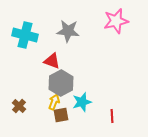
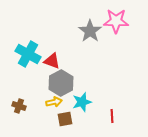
pink star: rotated 15 degrees clockwise
gray star: moved 22 px right; rotated 30 degrees clockwise
cyan cross: moved 3 px right, 19 px down; rotated 15 degrees clockwise
yellow arrow: rotated 56 degrees clockwise
brown cross: rotated 24 degrees counterclockwise
brown square: moved 4 px right, 4 px down
